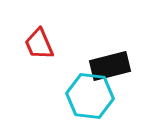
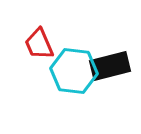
cyan hexagon: moved 16 px left, 25 px up
